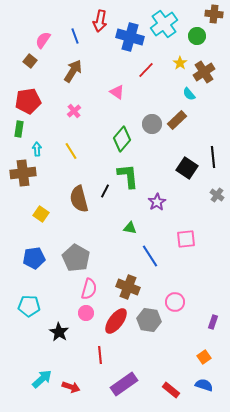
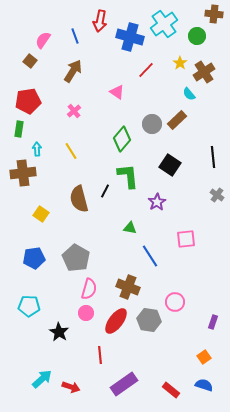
black square at (187, 168): moved 17 px left, 3 px up
